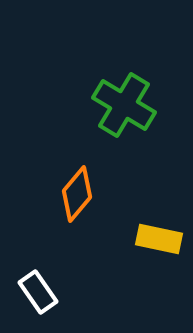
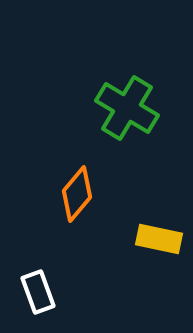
green cross: moved 3 px right, 3 px down
white rectangle: rotated 15 degrees clockwise
